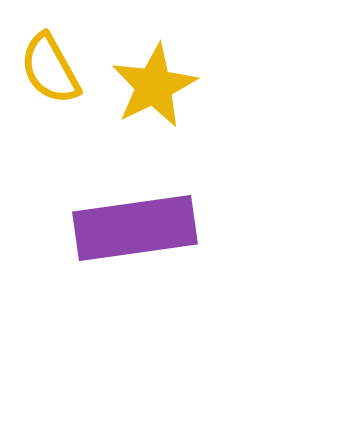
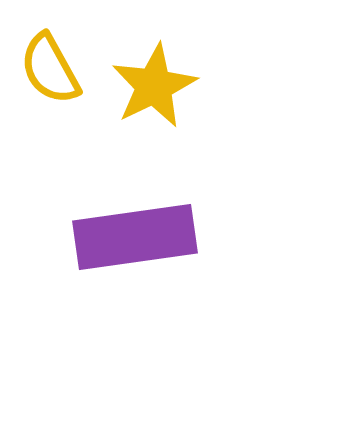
purple rectangle: moved 9 px down
